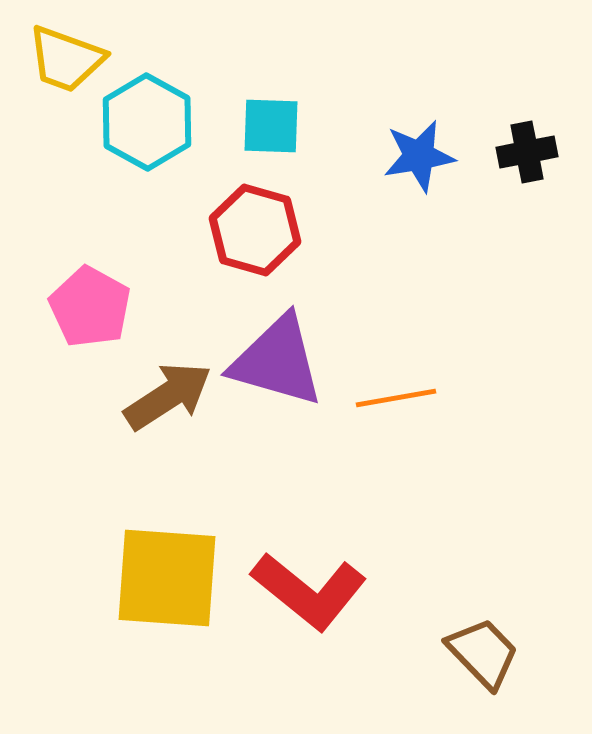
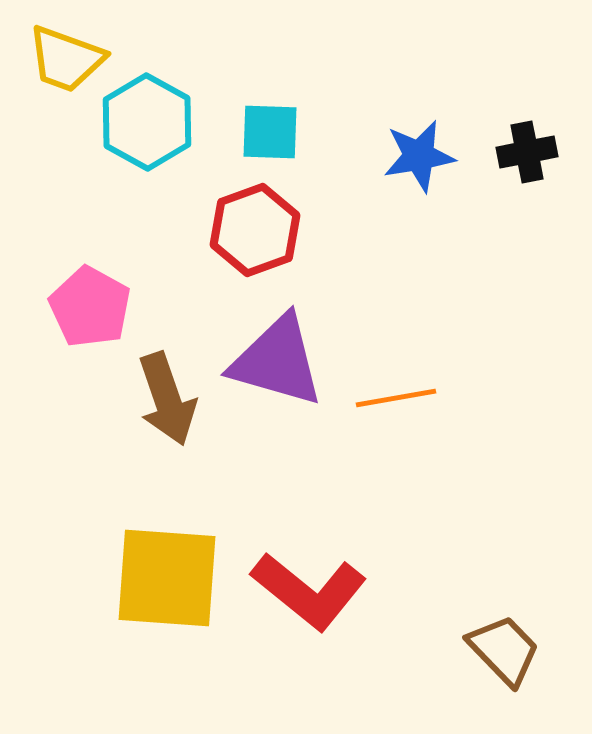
cyan square: moved 1 px left, 6 px down
red hexagon: rotated 24 degrees clockwise
brown arrow: moved 1 px left, 3 px down; rotated 104 degrees clockwise
brown trapezoid: moved 21 px right, 3 px up
